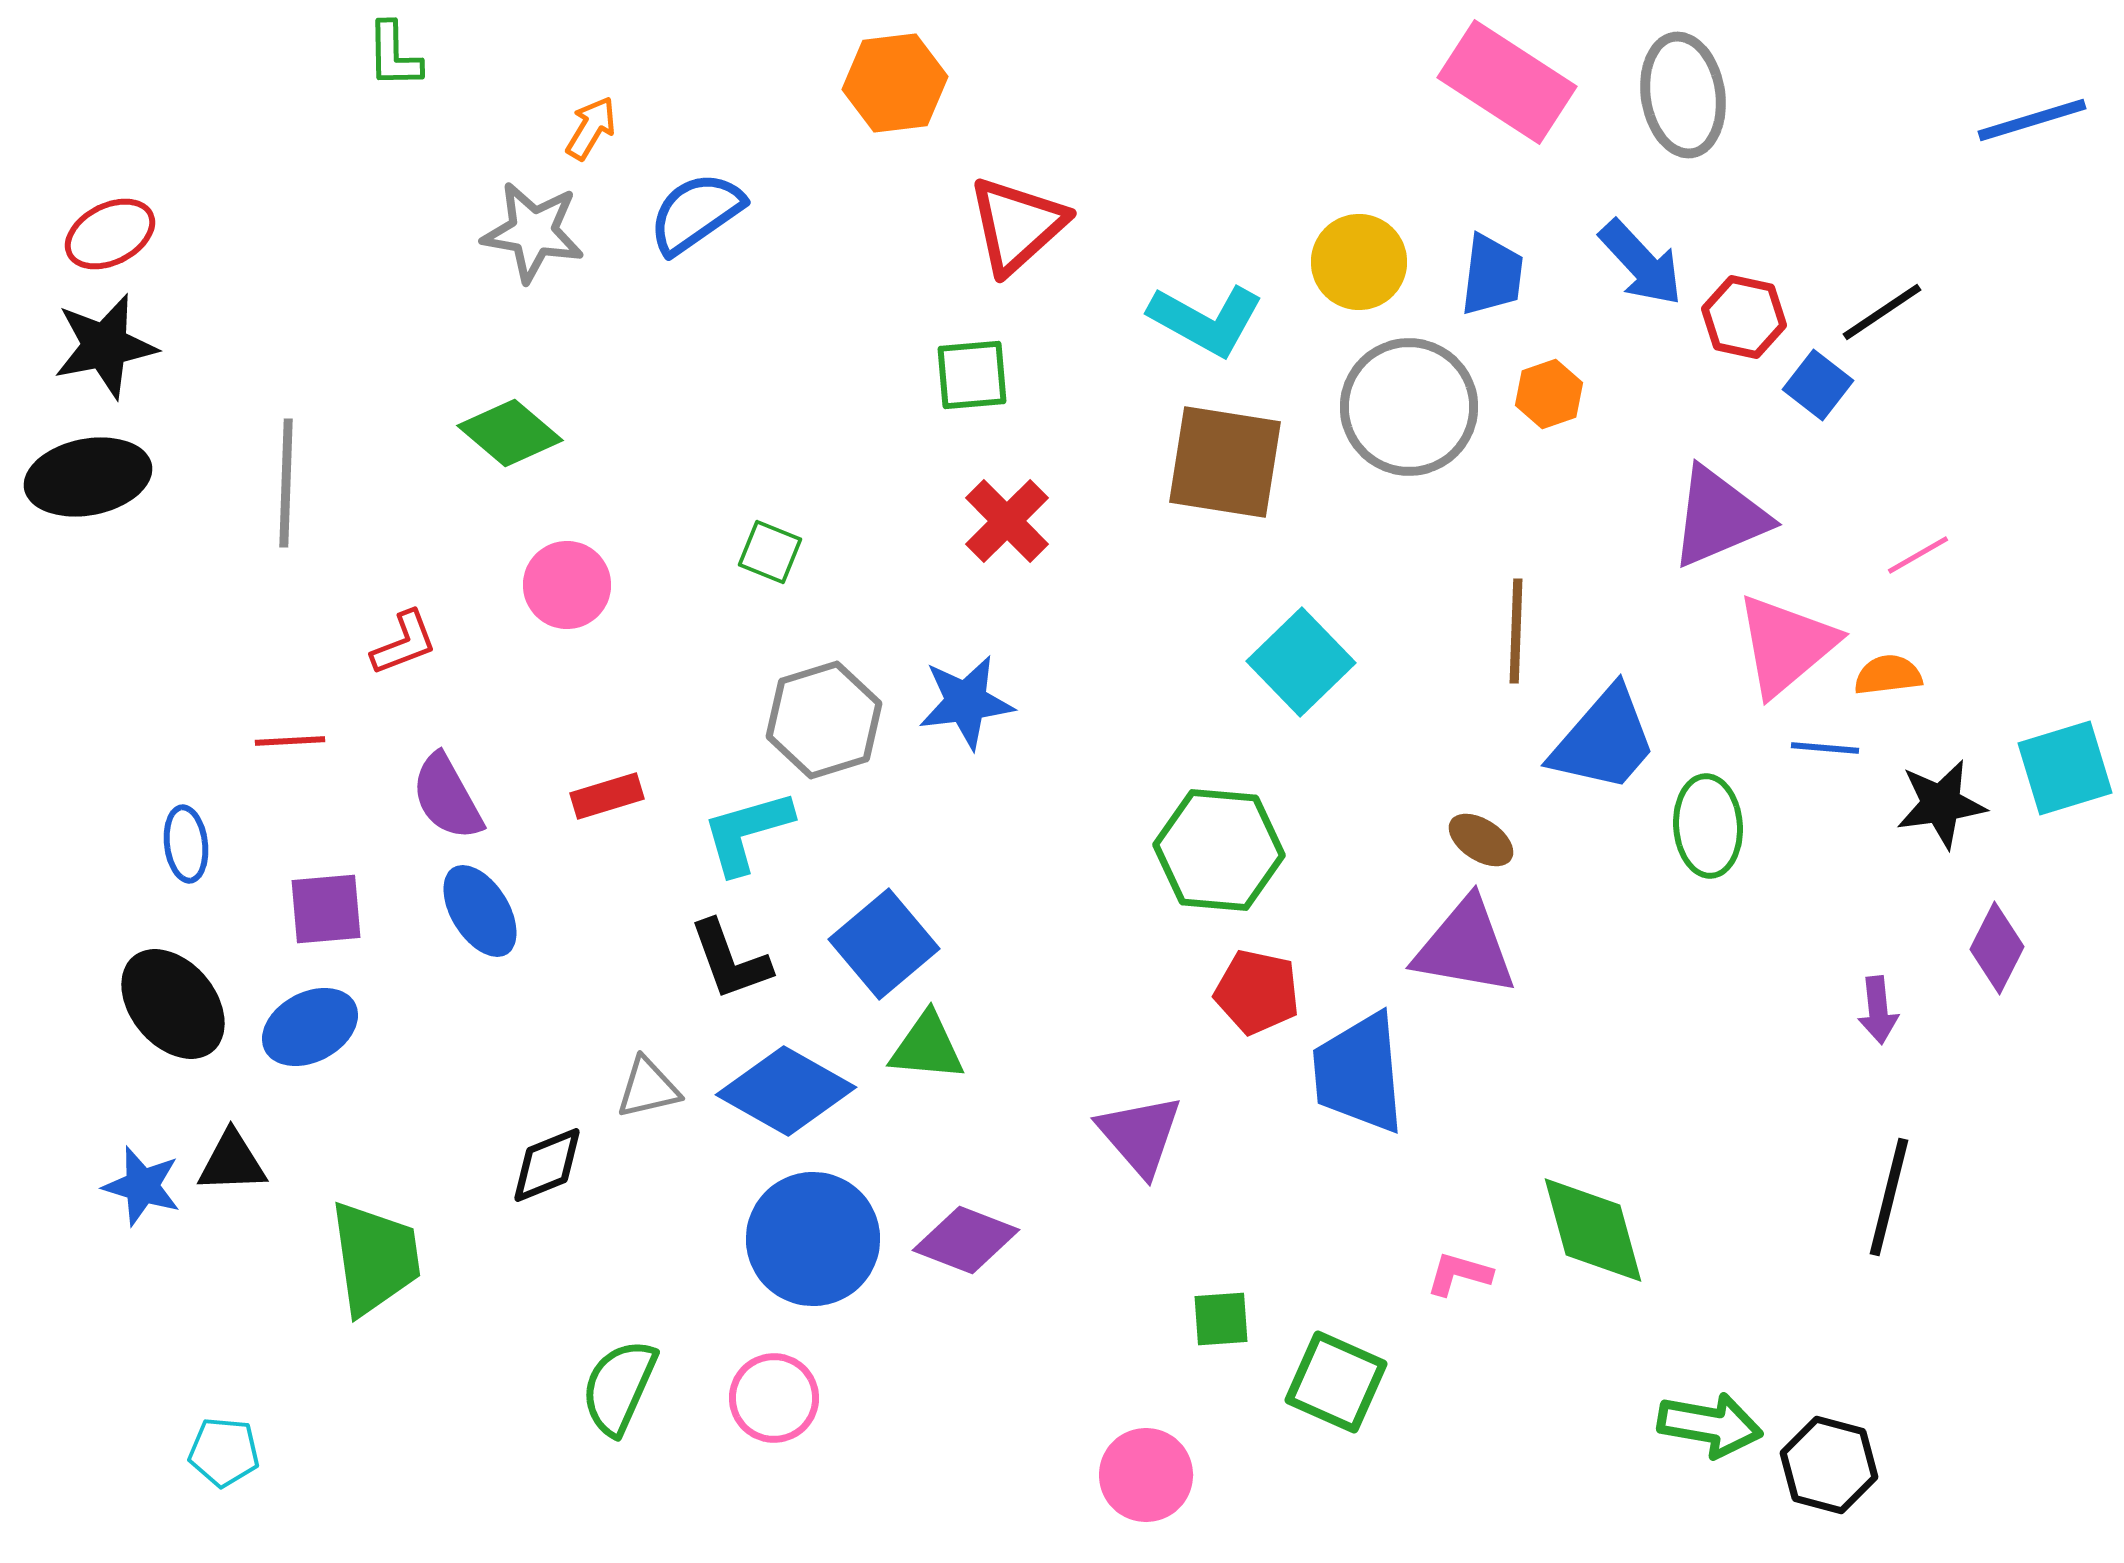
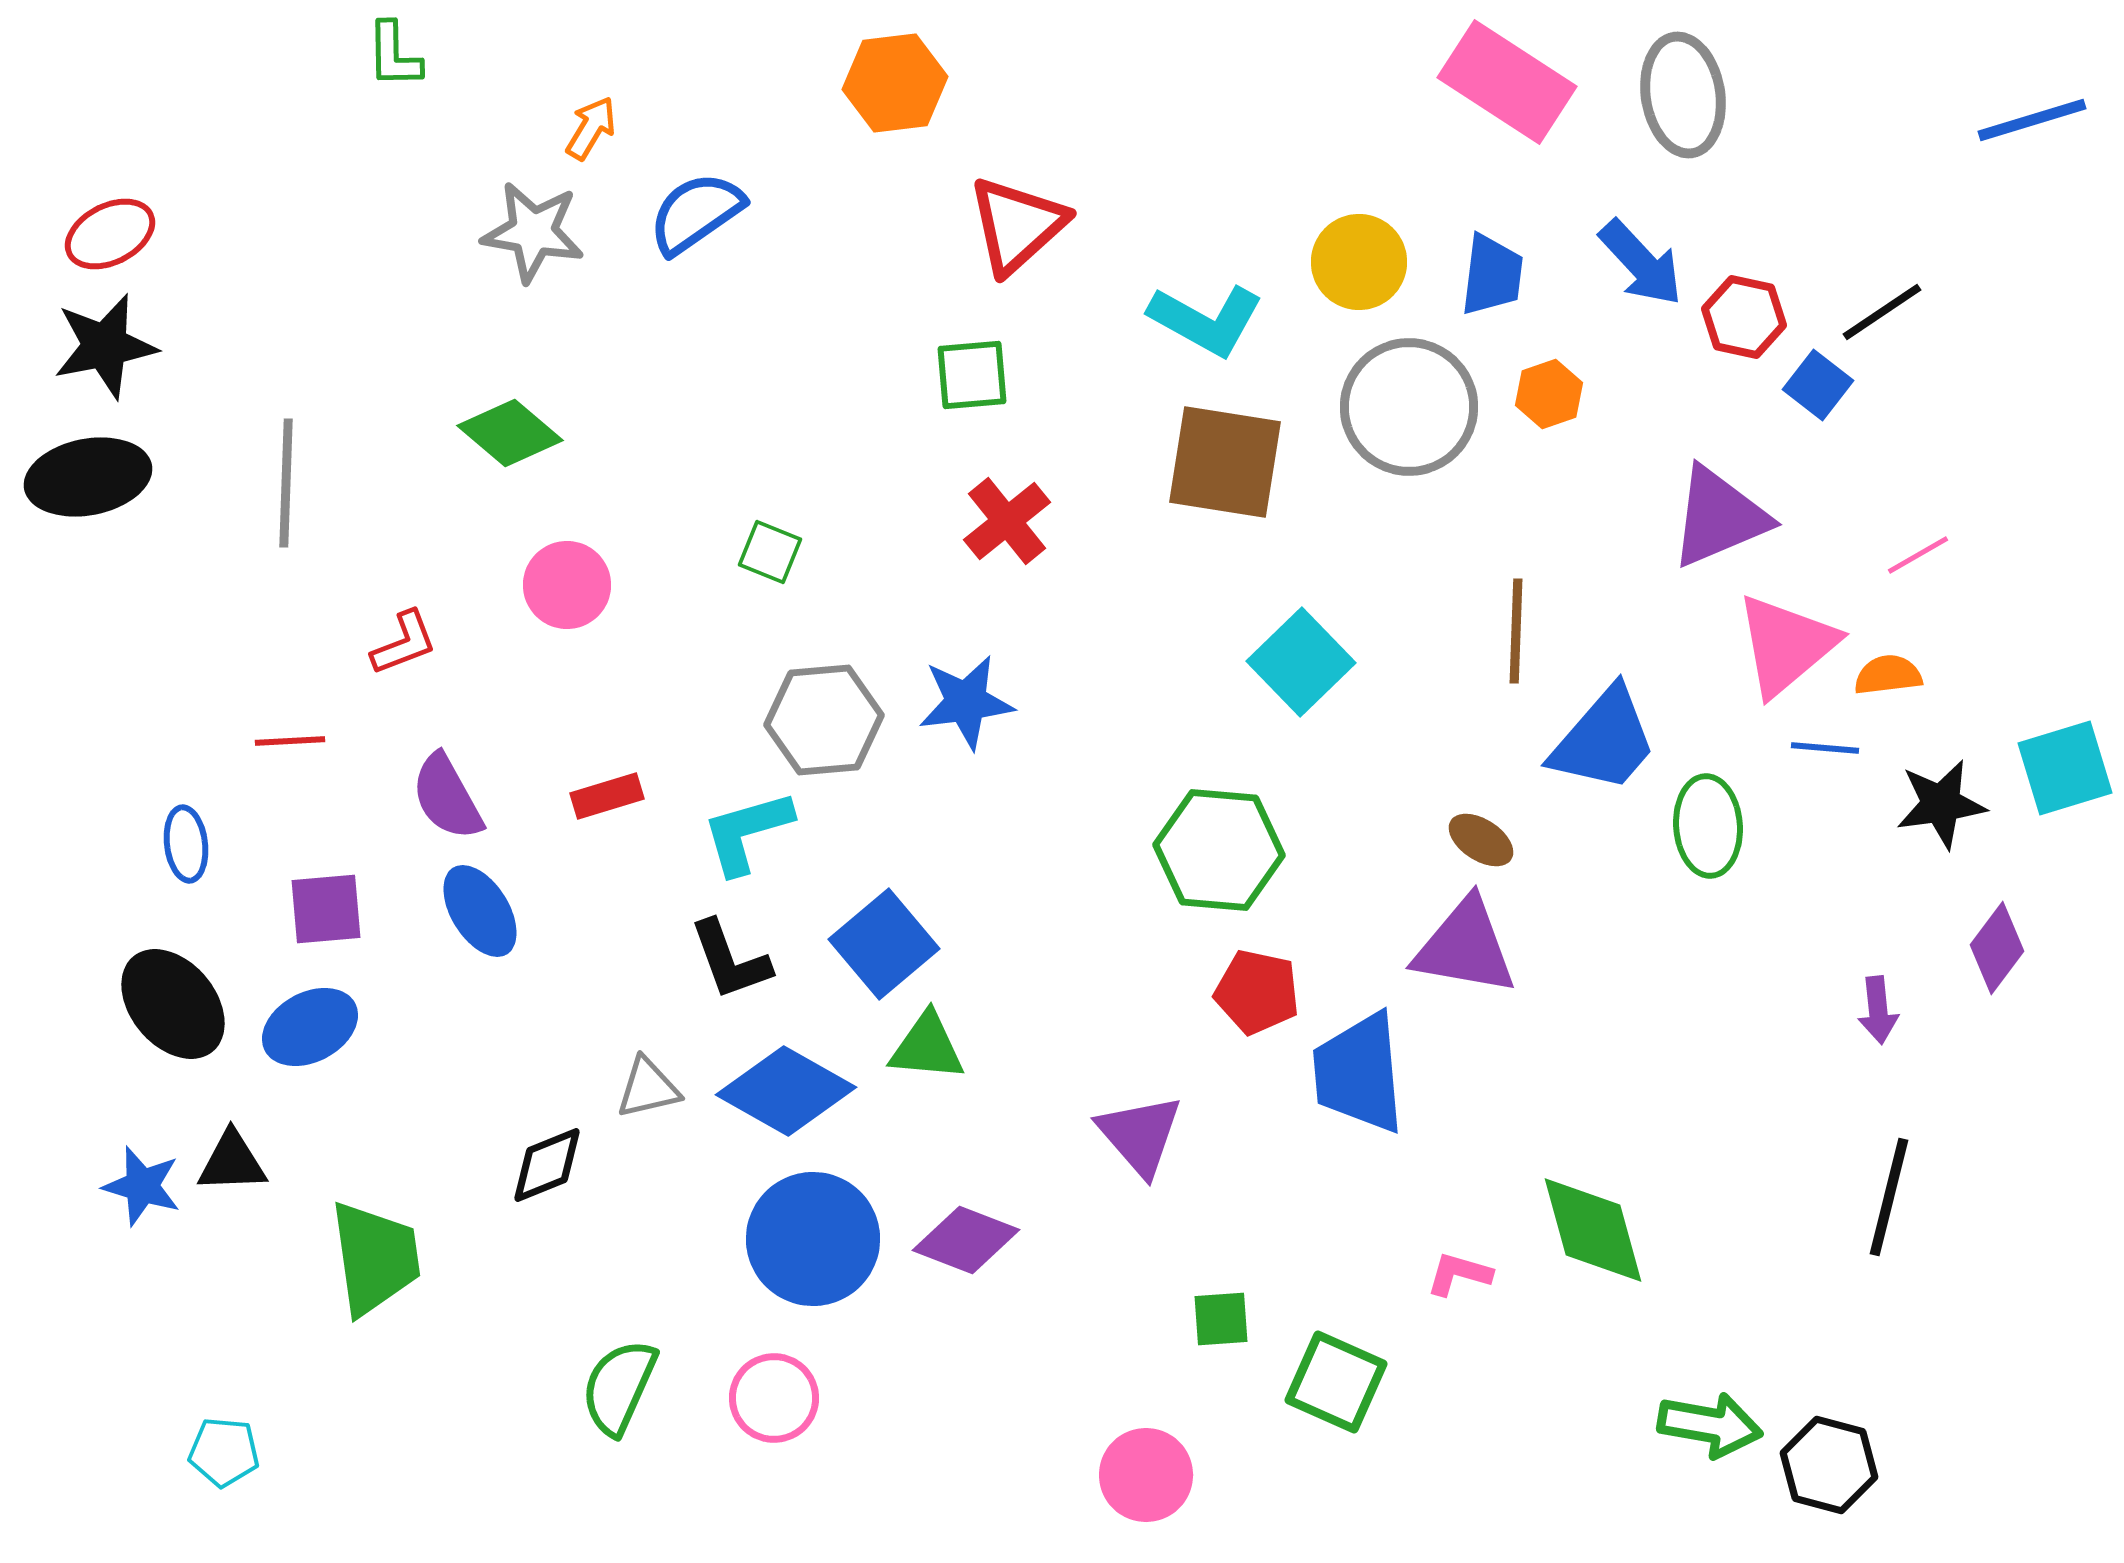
red cross at (1007, 521): rotated 6 degrees clockwise
gray hexagon at (824, 720): rotated 12 degrees clockwise
purple diamond at (1997, 948): rotated 10 degrees clockwise
